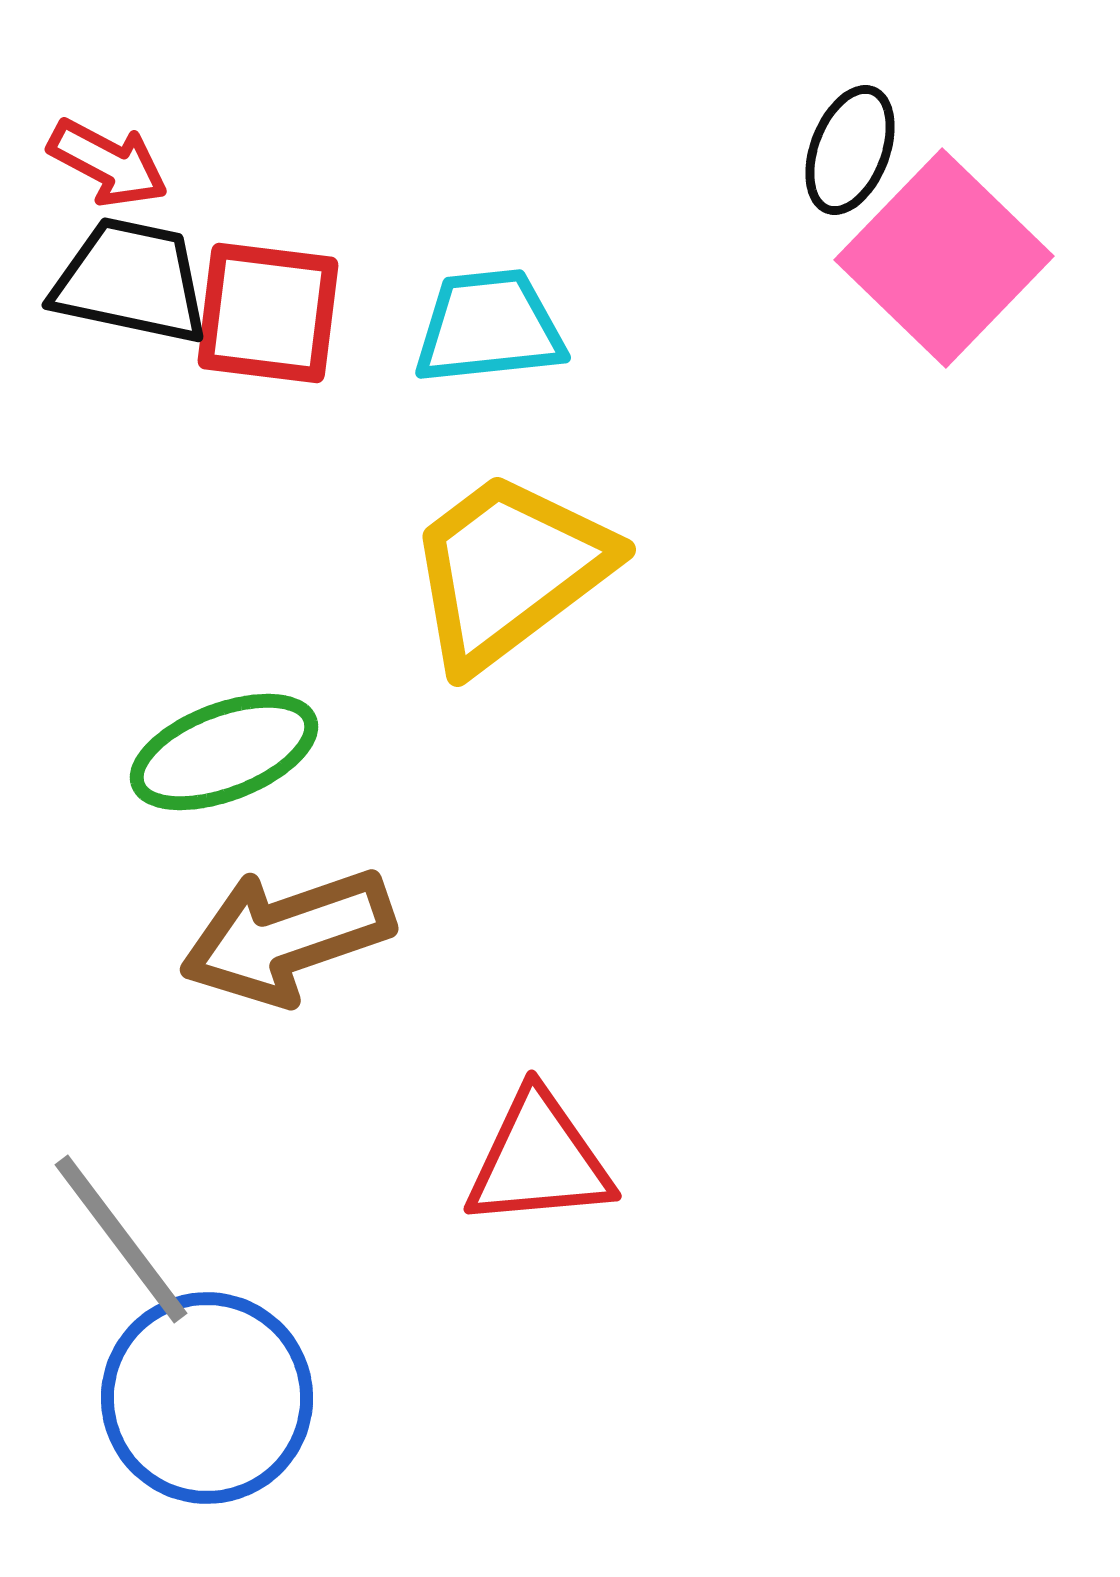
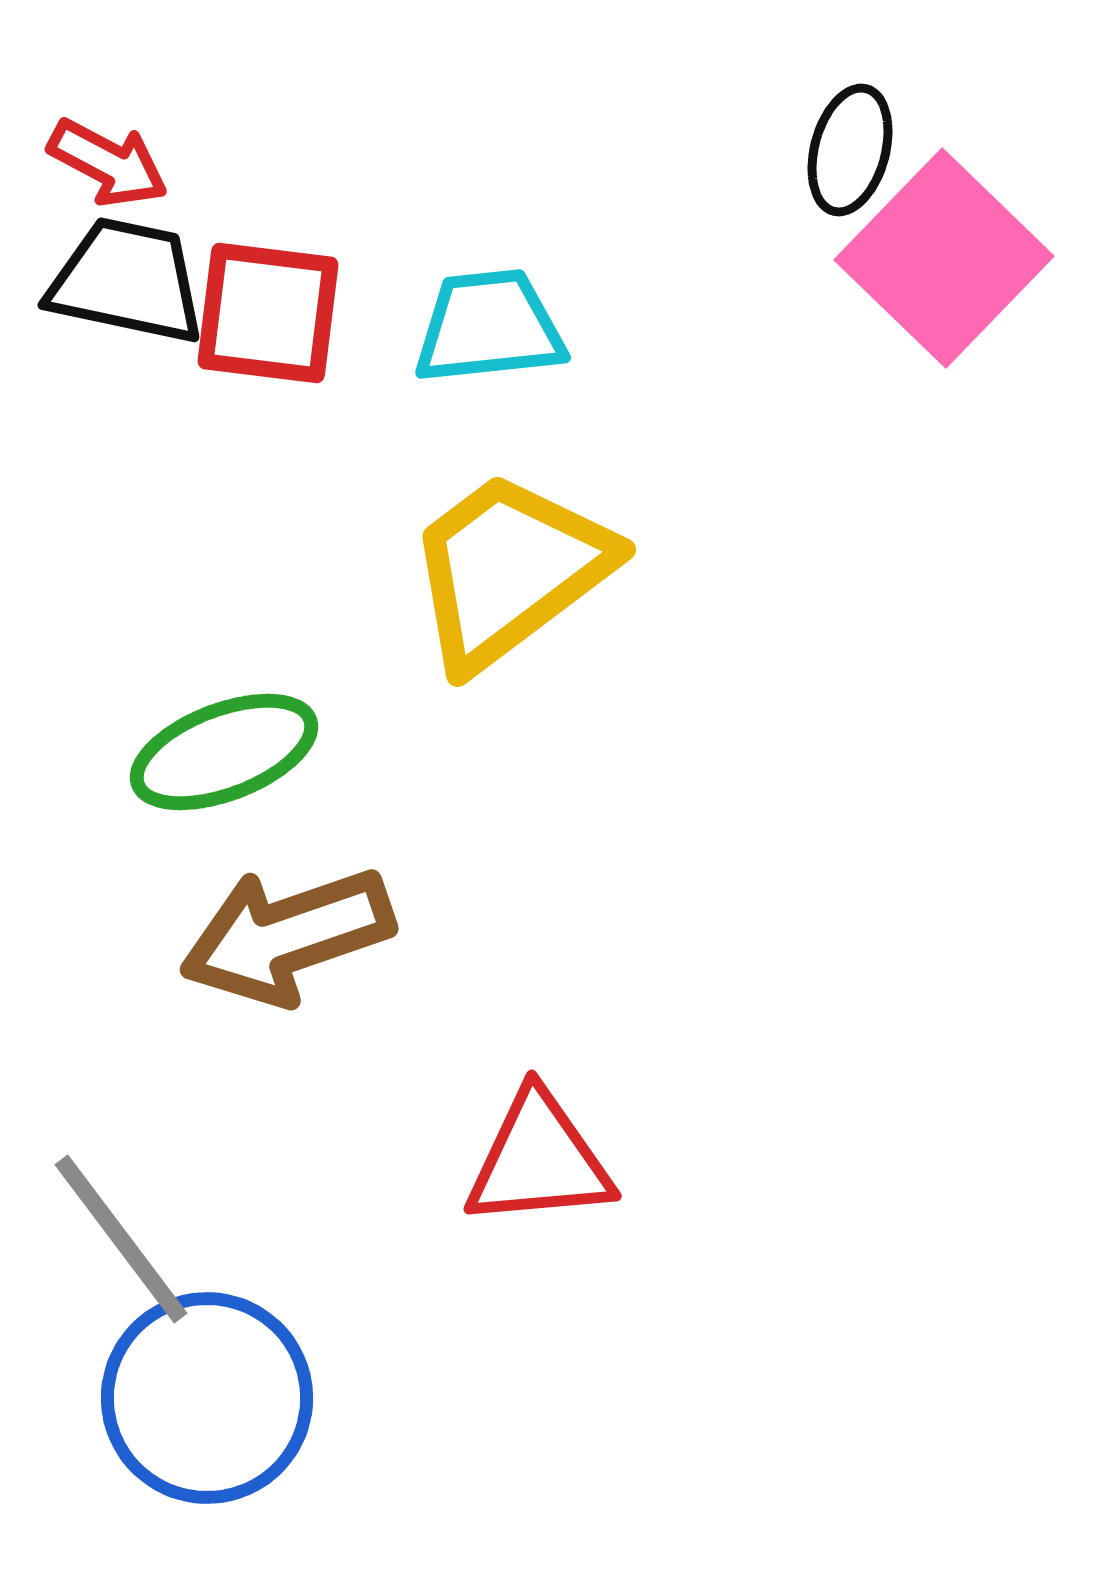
black ellipse: rotated 6 degrees counterclockwise
black trapezoid: moved 4 px left
